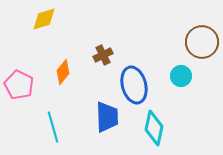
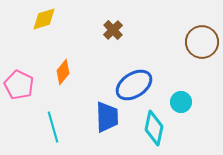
brown cross: moved 10 px right, 25 px up; rotated 18 degrees counterclockwise
cyan circle: moved 26 px down
blue ellipse: rotated 72 degrees clockwise
